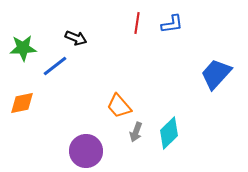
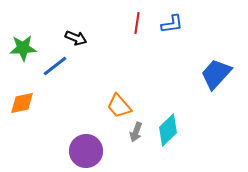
cyan diamond: moved 1 px left, 3 px up
